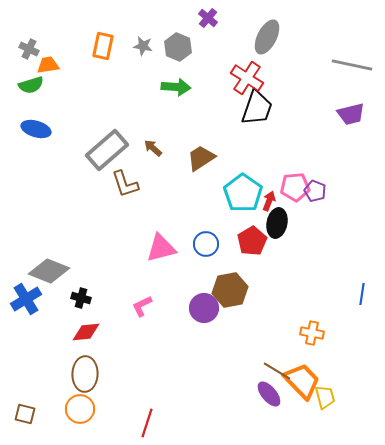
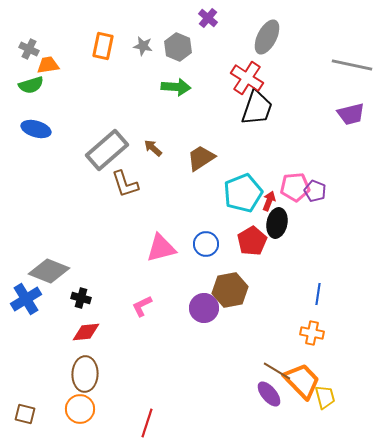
cyan pentagon at (243, 193): rotated 15 degrees clockwise
blue line at (362, 294): moved 44 px left
